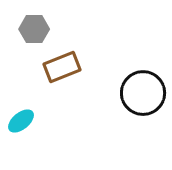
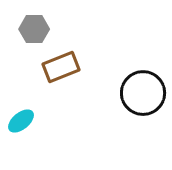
brown rectangle: moved 1 px left
